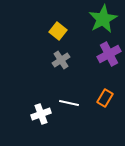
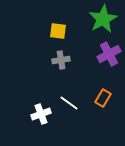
yellow square: rotated 30 degrees counterclockwise
gray cross: rotated 24 degrees clockwise
orange rectangle: moved 2 px left
white line: rotated 24 degrees clockwise
